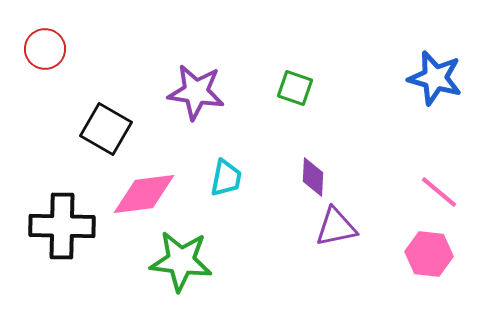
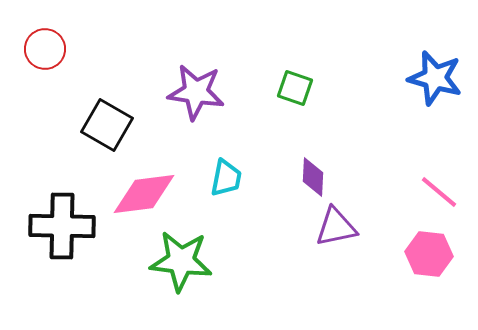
black square: moved 1 px right, 4 px up
